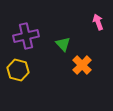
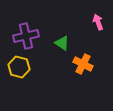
green triangle: moved 1 px left, 1 px up; rotated 14 degrees counterclockwise
orange cross: moved 1 px right, 1 px up; rotated 18 degrees counterclockwise
yellow hexagon: moved 1 px right, 3 px up
